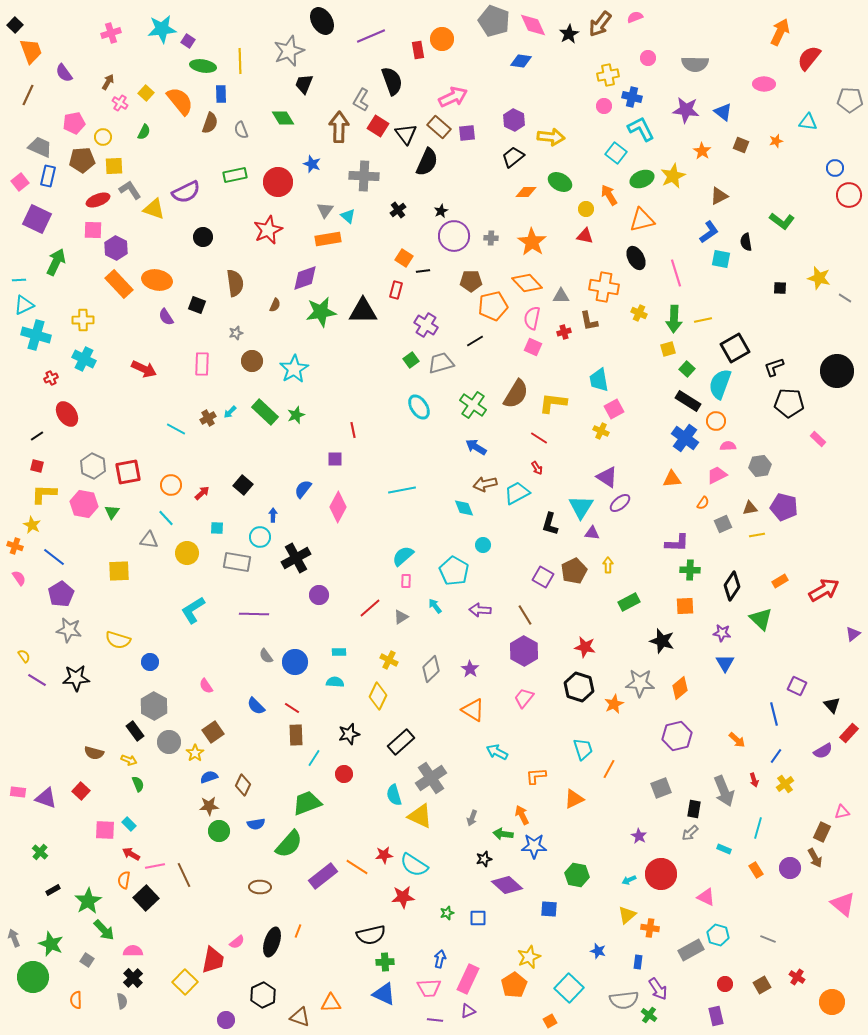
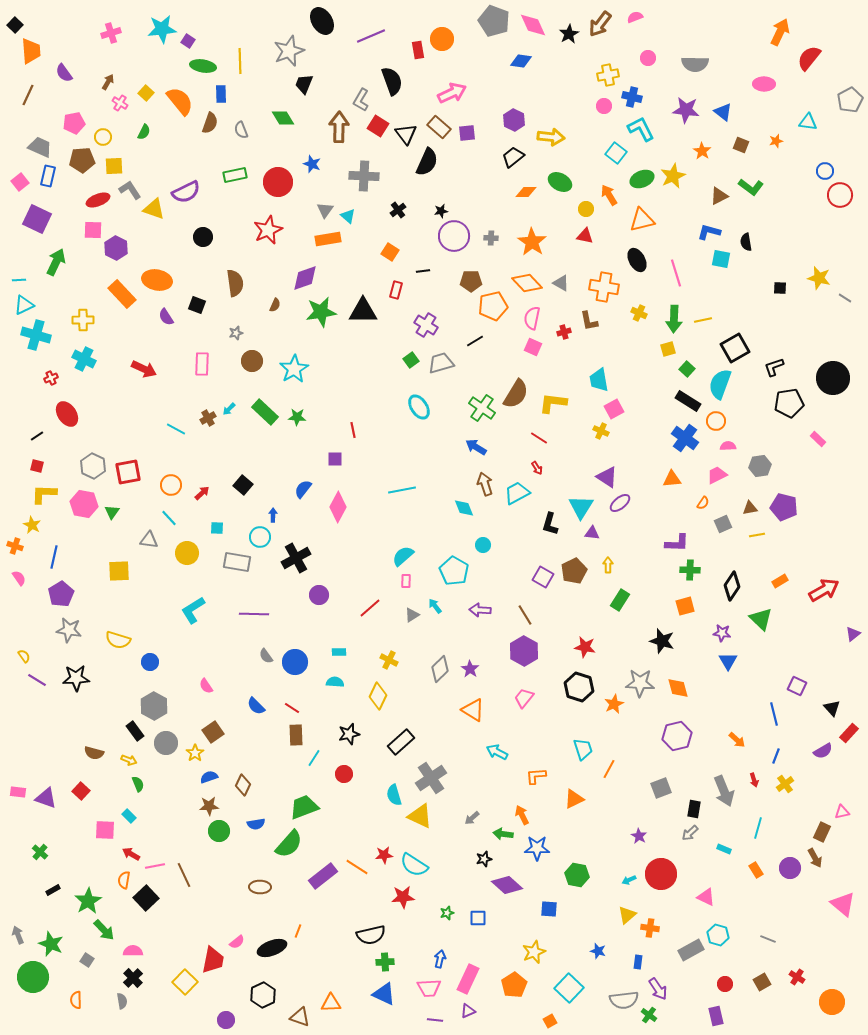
orange trapezoid at (31, 51): rotated 16 degrees clockwise
pink arrow at (453, 97): moved 1 px left, 4 px up
gray pentagon at (850, 100): rotated 30 degrees counterclockwise
blue circle at (835, 168): moved 10 px left, 3 px down
red circle at (849, 195): moved 9 px left
black star at (441, 211): rotated 16 degrees clockwise
green L-shape at (782, 221): moved 31 px left, 34 px up
blue L-shape at (709, 232): rotated 130 degrees counterclockwise
orange square at (404, 258): moved 14 px left, 6 px up
black ellipse at (636, 258): moved 1 px right, 2 px down
orange rectangle at (119, 284): moved 3 px right, 10 px down
gray triangle at (561, 296): moved 13 px up; rotated 30 degrees clockwise
black circle at (837, 371): moved 4 px left, 7 px down
black pentagon at (789, 403): rotated 12 degrees counterclockwise
green cross at (473, 405): moved 9 px right, 3 px down
cyan arrow at (230, 412): moved 1 px left, 3 px up
green star at (296, 415): moved 1 px right, 2 px down; rotated 24 degrees clockwise
brown arrow at (485, 484): rotated 85 degrees clockwise
cyan line at (166, 518): moved 3 px right
blue line at (54, 557): rotated 65 degrees clockwise
green rectangle at (629, 602): moved 9 px left, 2 px up; rotated 30 degrees counterclockwise
orange square at (685, 606): rotated 12 degrees counterclockwise
gray triangle at (401, 617): moved 11 px right, 2 px up
blue triangle at (725, 663): moved 3 px right, 2 px up
gray diamond at (431, 669): moved 9 px right
orange diamond at (680, 688): moved 2 px left; rotated 65 degrees counterclockwise
black triangle at (832, 705): moved 3 px down
gray circle at (169, 742): moved 3 px left, 1 px down
blue line at (776, 756): rotated 14 degrees counterclockwise
green trapezoid at (307, 803): moved 3 px left, 4 px down
gray arrow at (472, 818): rotated 28 degrees clockwise
cyan rectangle at (129, 824): moved 8 px up
blue star at (534, 846): moved 3 px right, 2 px down
gray arrow at (14, 938): moved 4 px right, 3 px up
black ellipse at (272, 942): moved 6 px down; rotated 52 degrees clockwise
yellow star at (529, 957): moved 5 px right, 5 px up
brown square at (762, 985): moved 3 px up
